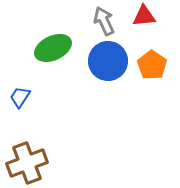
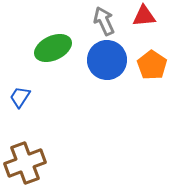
blue circle: moved 1 px left, 1 px up
brown cross: moved 2 px left
